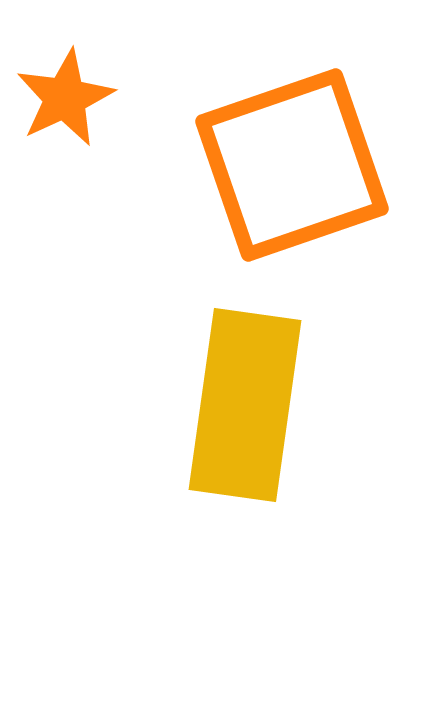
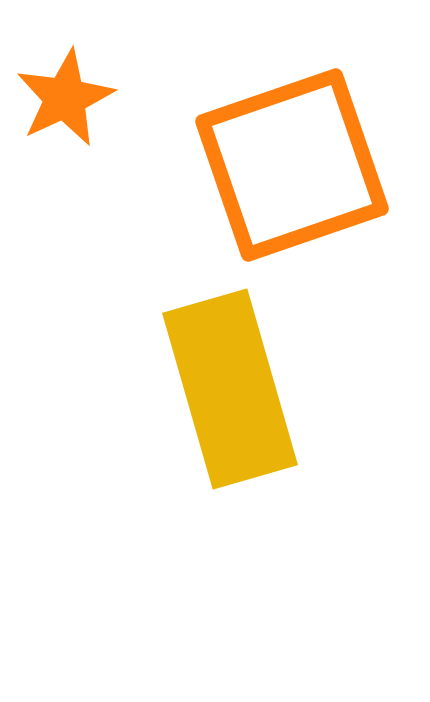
yellow rectangle: moved 15 px left, 16 px up; rotated 24 degrees counterclockwise
